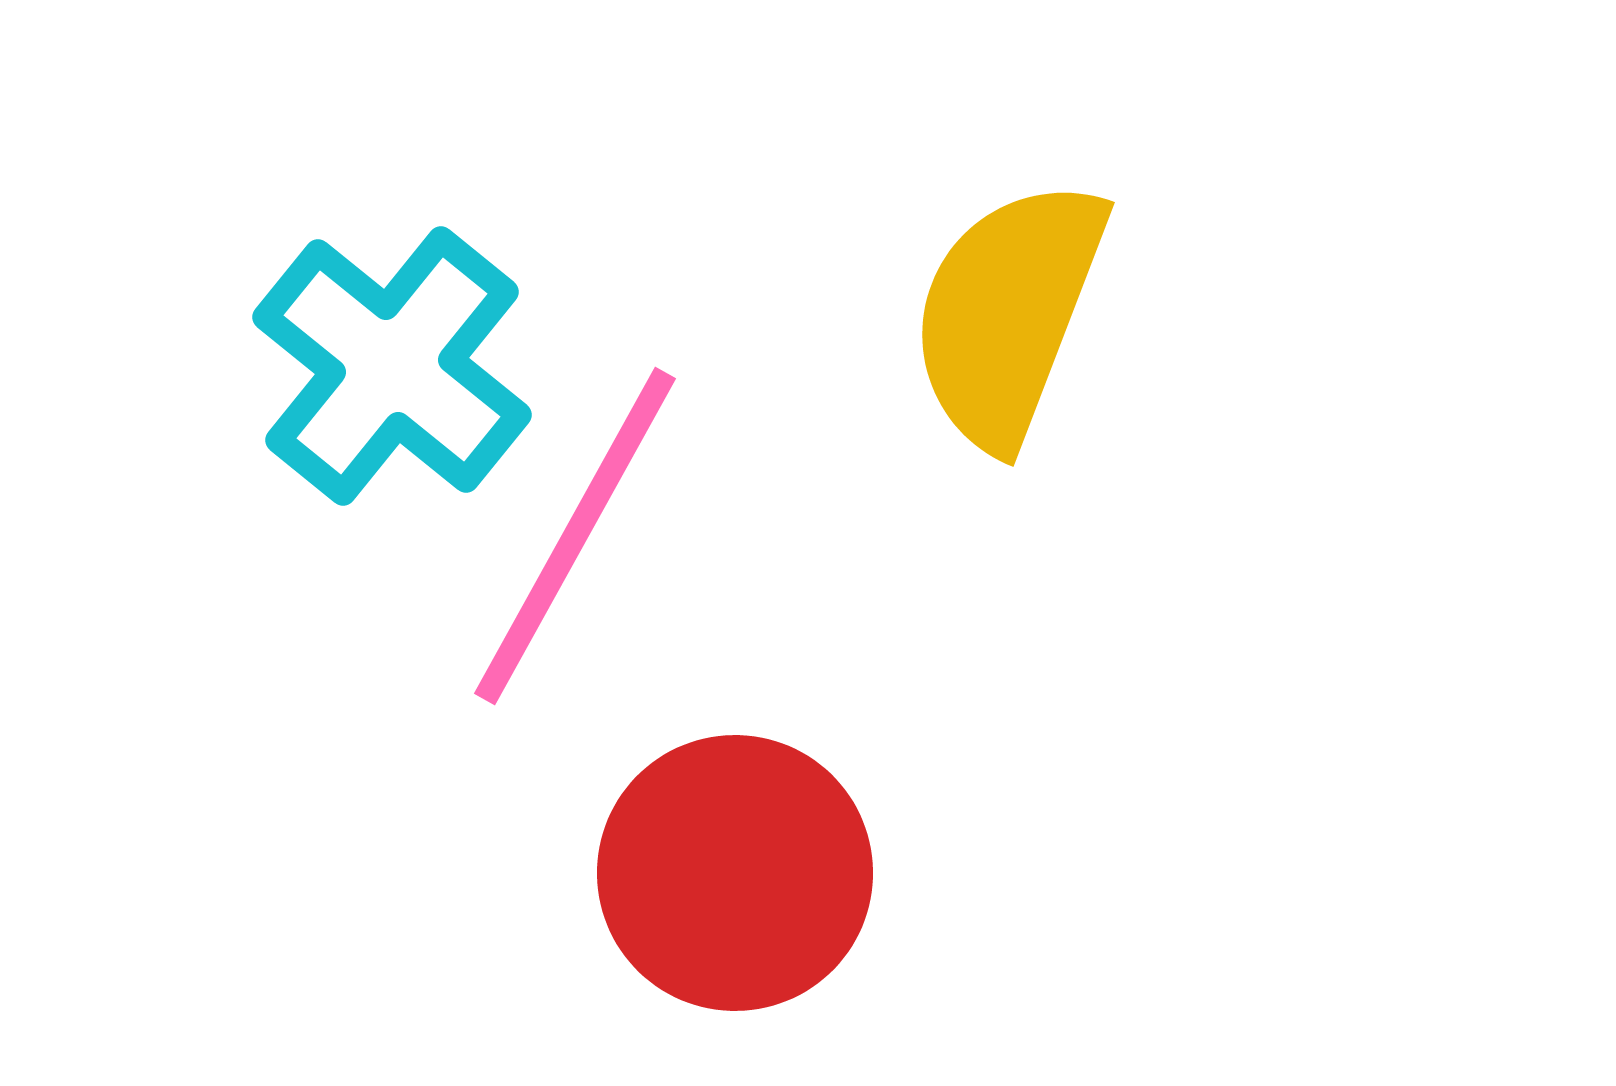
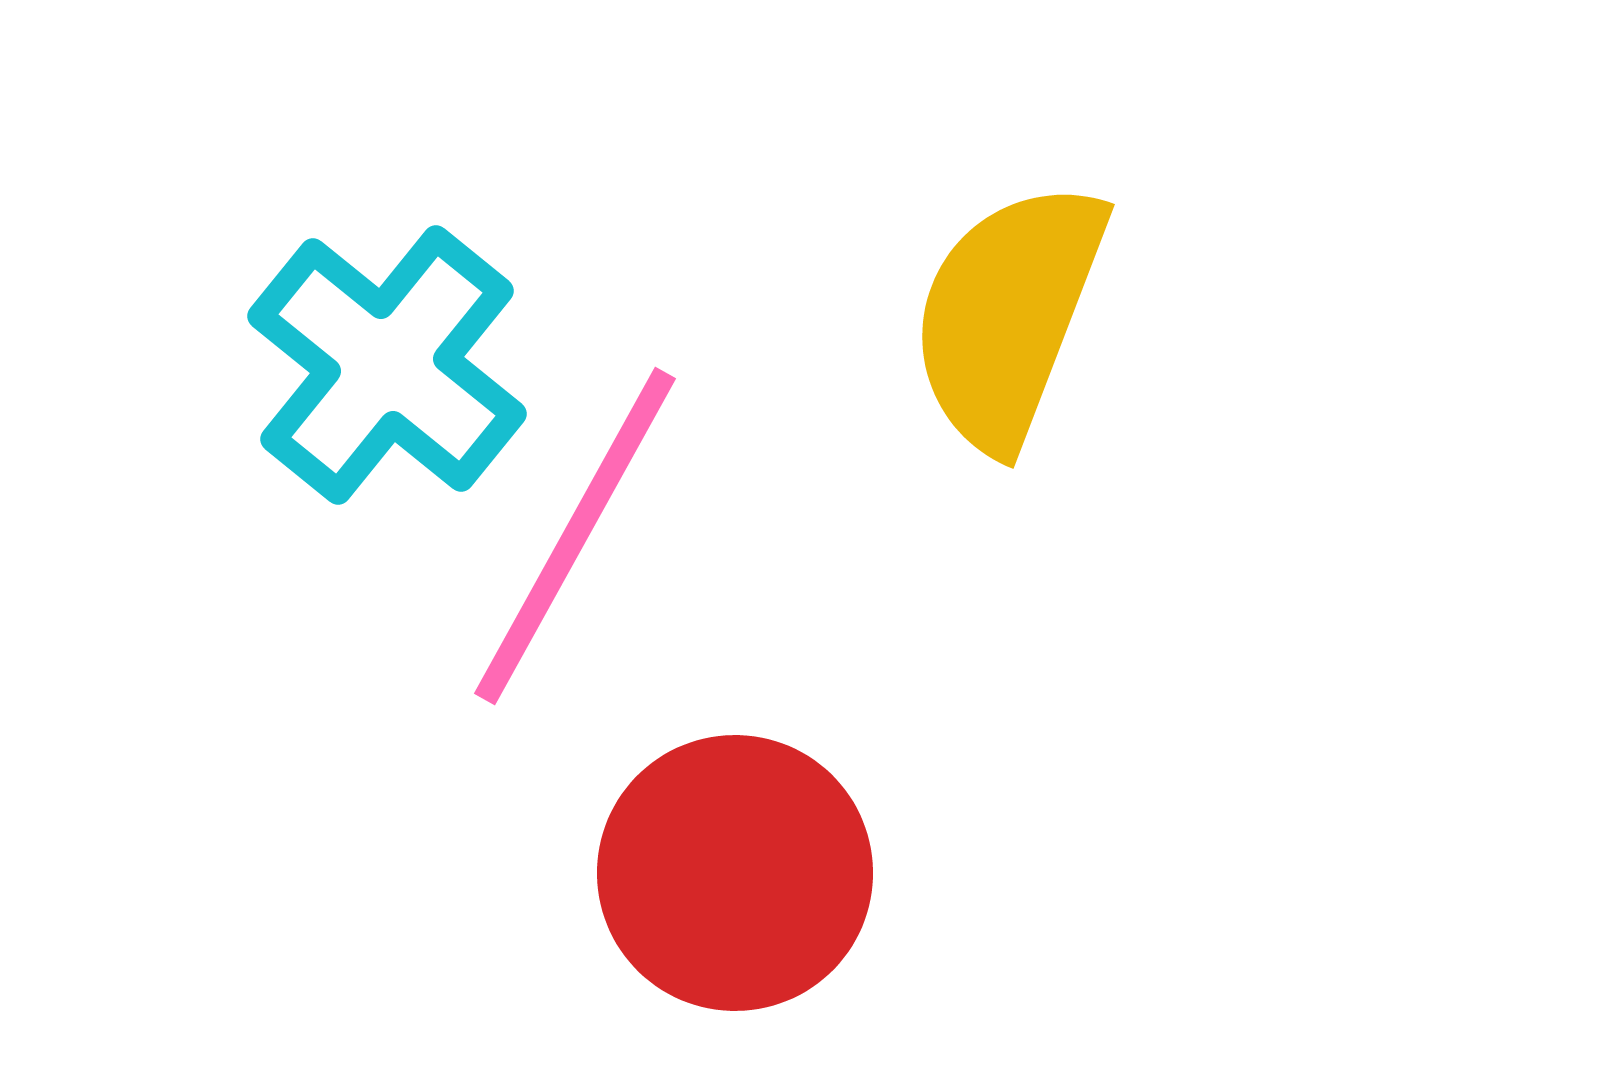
yellow semicircle: moved 2 px down
cyan cross: moved 5 px left, 1 px up
